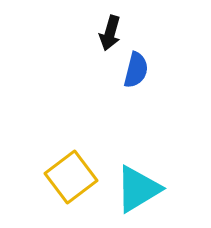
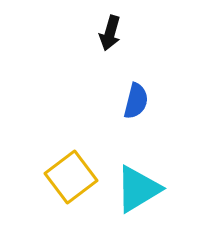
blue semicircle: moved 31 px down
